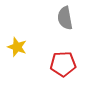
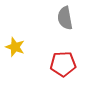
yellow star: moved 2 px left
